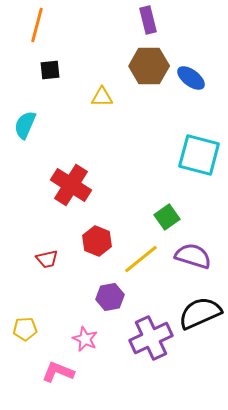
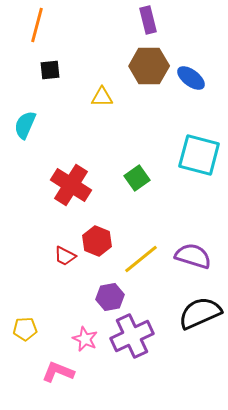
green square: moved 30 px left, 39 px up
red trapezoid: moved 18 px right, 3 px up; rotated 40 degrees clockwise
purple cross: moved 19 px left, 2 px up
